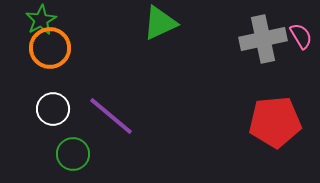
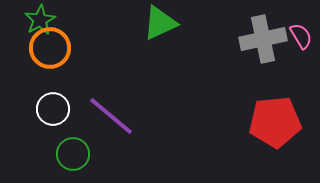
green star: moved 1 px left
